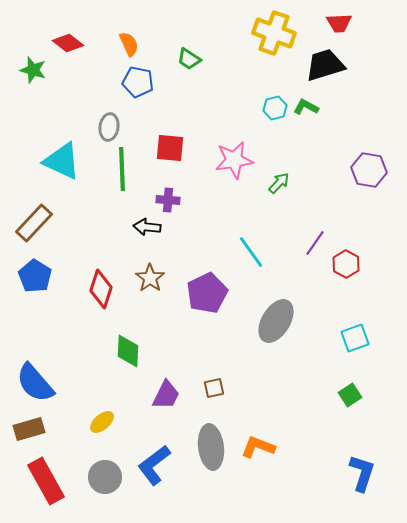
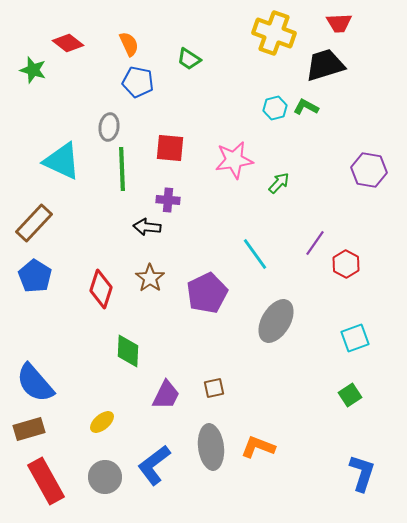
cyan line at (251, 252): moved 4 px right, 2 px down
